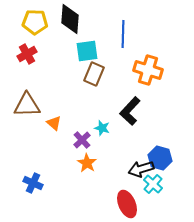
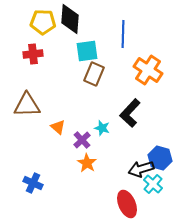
yellow pentagon: moved 8 px right
red cross: moved 6 px right; rotated 24 degrees clockwise
orange cross: rotated 16 degrees clockwise
black L-shape: moved 2 px down
orange triangle: moved 4 px right, 4 px down
